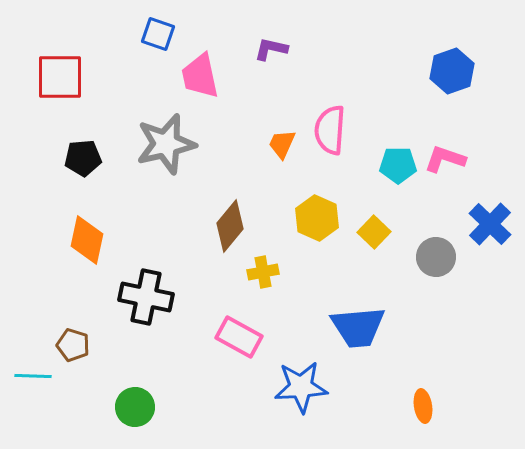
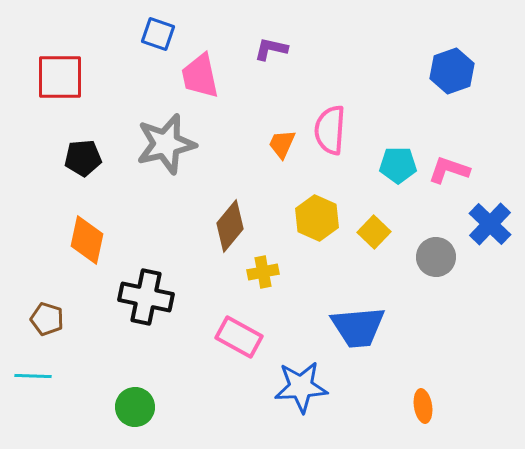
pink L-shape: moved 4 px right, 11 px down
brown pentagon: moved 26 px left, 26 px up
